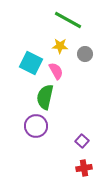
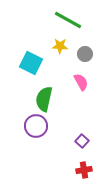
pink semicircle: moved 25 px right, 11 px down
green semicircle: moved 1 px left, 2 px down
red cross: moved 2 px down
